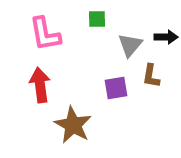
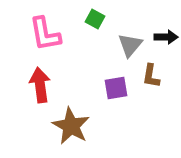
green square: moved 2 px left; rotated 30 degrees clockwise
brown star: moved 2 px left, 1 px down
